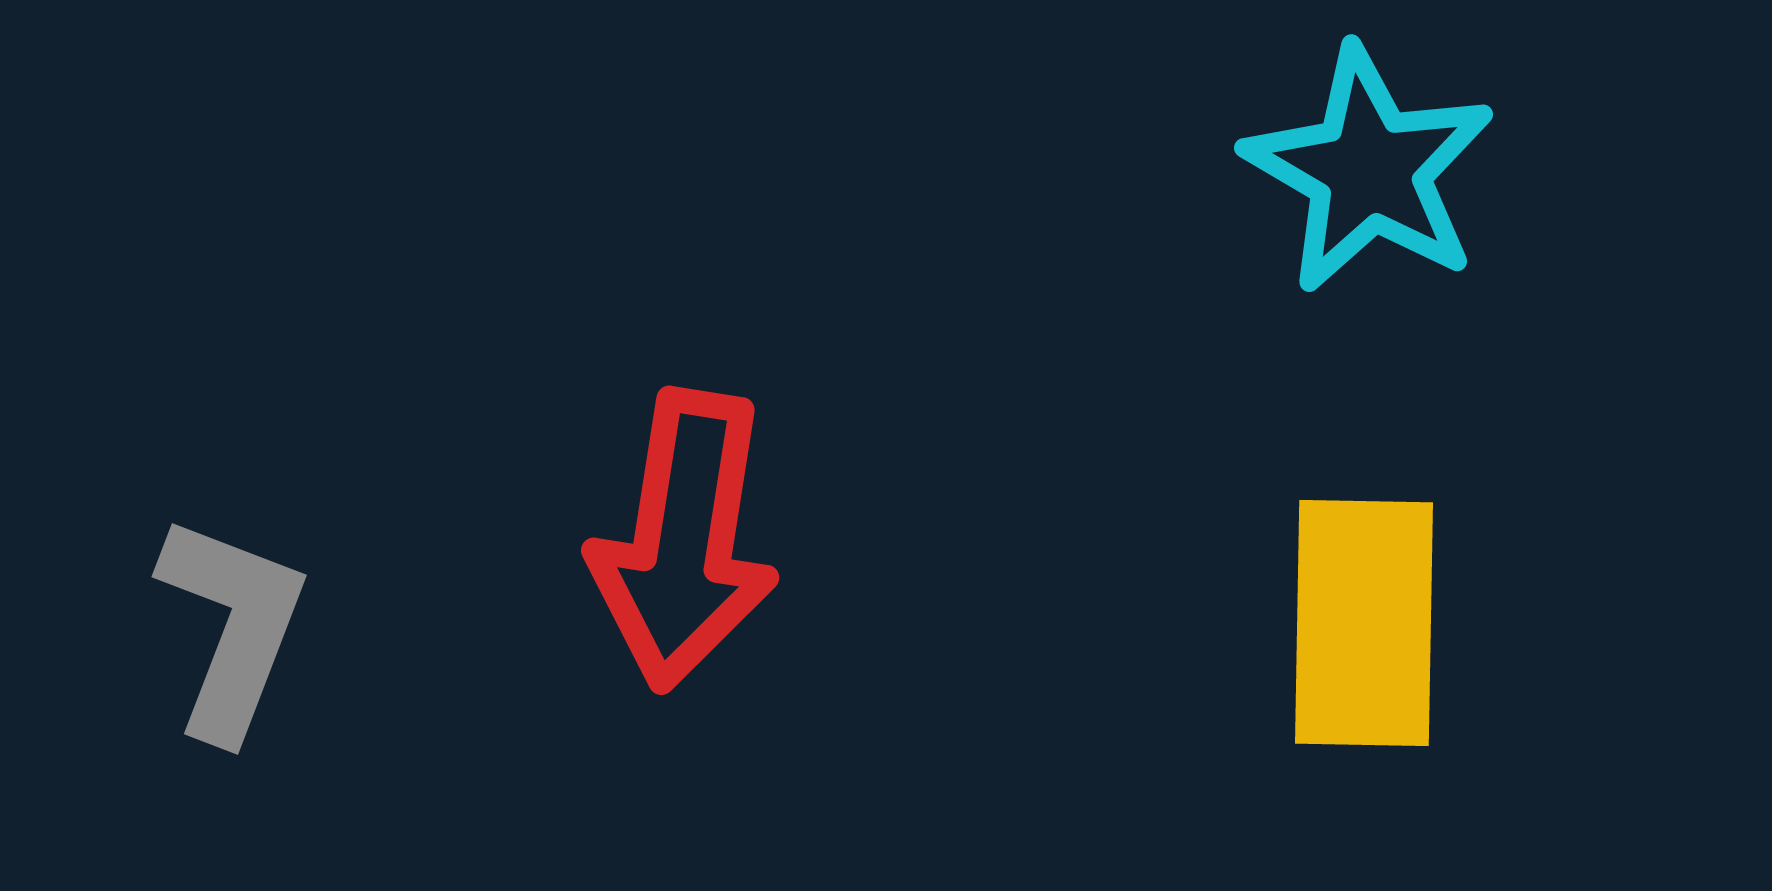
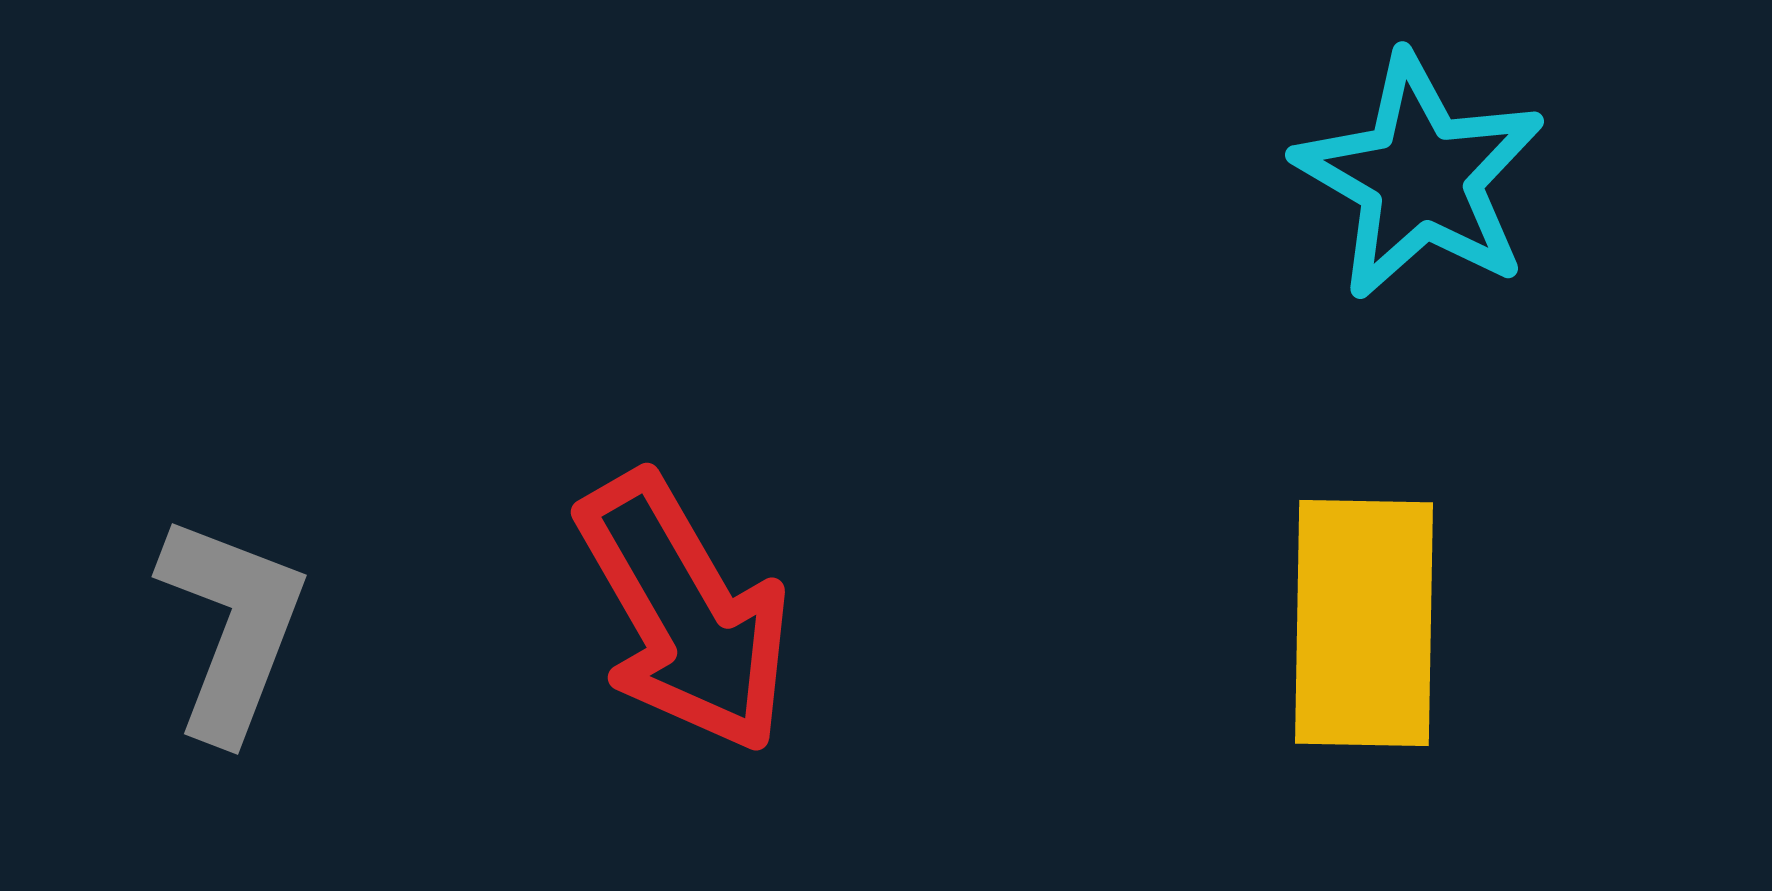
cyan star: moved 51 px right, 7 px down
red arrow: moved 73 px down; rotated 39 degrees counterclockwise
